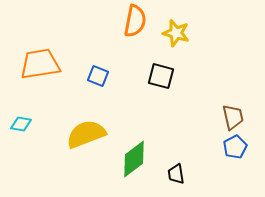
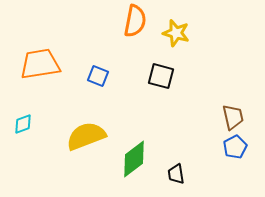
cyan diamond: moved 2 px right; rotated 30 degrees counterclockwise
yellow semicircle: moved 2 px down
